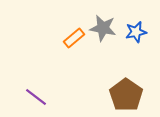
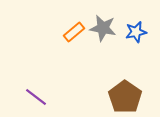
orange rectangle: moved 6 px up
brown pentagon: moved 1 px left, 2 px down
